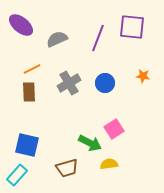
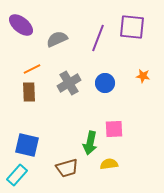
pink square: rotated 30 degrees clockwise
green arrow: rotated 75 degrees clockwise
